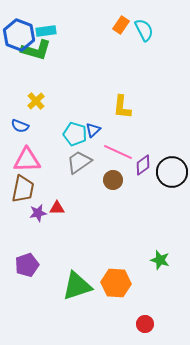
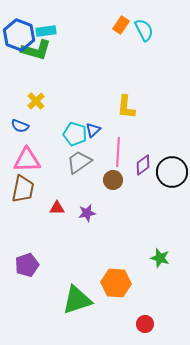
yellow L-shape: moved 4 px right
pink line: rotated 68 degrees clockwise
purple star: moved 49 px right
green star: moved 2 px up
green triangle: moved 14 px down
